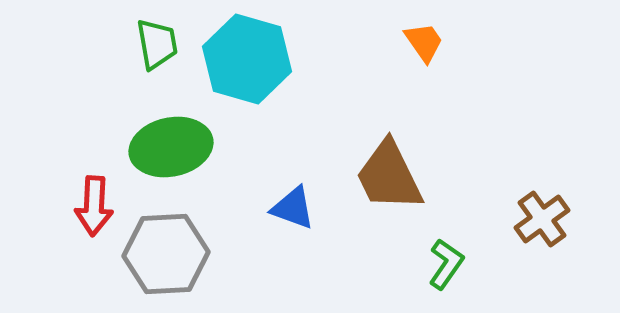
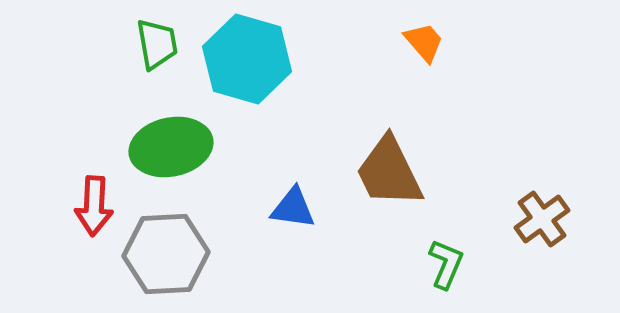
orange trapezoid: rotated 6 degrees counterclockwise
brown trapezoid: moved 4 px up
blue triangle: rotated 12 degrees counterclockwise
green L-shape: rotated 12 degrees counterclockwise
